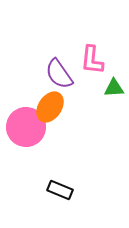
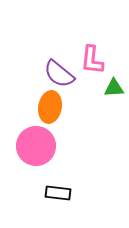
purple semicircle: rotated 16 degrees counterclockwise
orange ellipse: rotated 24 degrees counterclockwise
pink circle: moved 10 px right, 19 px down
black rectangle: moved 2 px left, 3 px down; rotated 15 degrees counterclockwise
